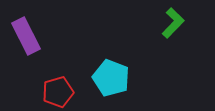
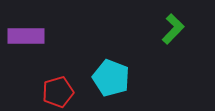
green L-shape: moved 6 px down
purple rectangle: rotated 63 degrees counterclockwise
